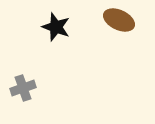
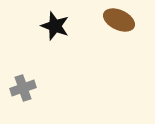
black star: moved 1 px left, 1 px up
